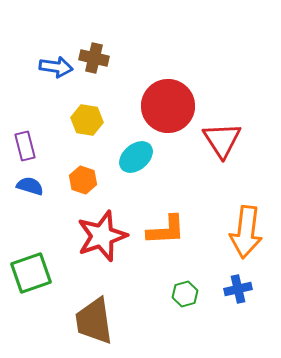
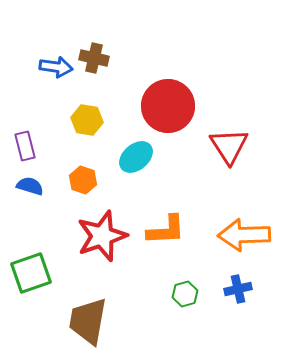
red triangle: moved 7 px right, 6 px down
orange arrow: moved 2 px left, 3 px down; rotated 81 degrees clockwise
brown trapezoid: moved 6 px left; rotated 18 degrees clockwise
